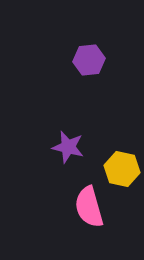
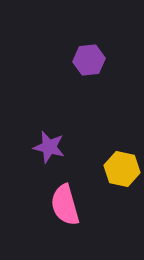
purple star: moved 19 px left
pink semicircle: moved 24 px left, 2 px up
